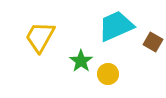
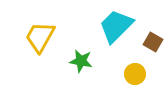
cyan trapezoid: rotated 21 degrees counterclockwise
green star: rotated 25 degrees counterclockwise
yellow circle: moved 27 px right
